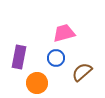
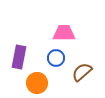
pink trapezoid: rotated 15 degrees clockwise
